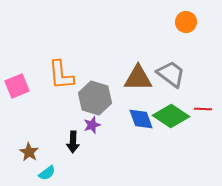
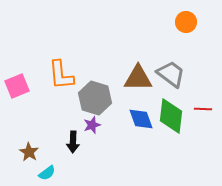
green diamond: rotated 63 degrees clockwise
